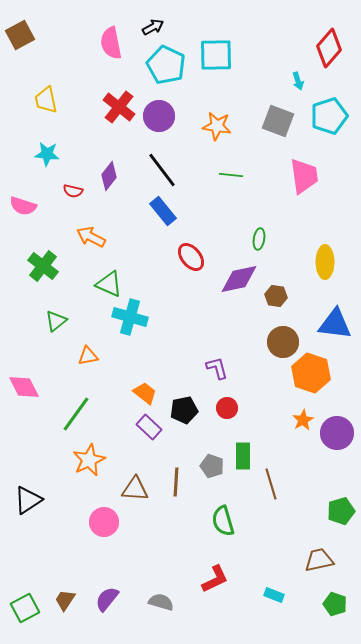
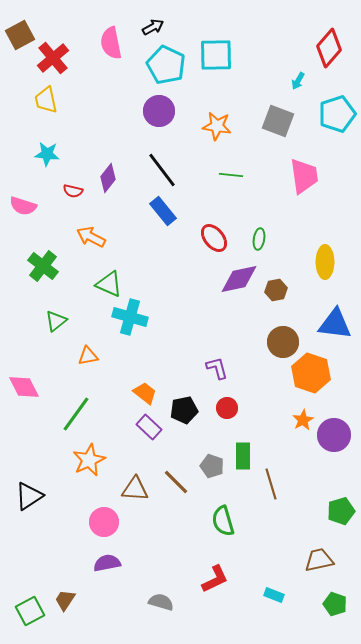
cyan arrow at (298, 81): rotated 48 degrees clockwise
red cross at (119, 107): moved 66 px left, 49 px up; rotated 12 degrees clockwise
purple circle at (159, 116): moved 5 px up
cyan pentagon at (329, 116): moved 8 px right, 2 px up
purple diamond at (109, 176): moved 1 px left, 2 px down
red ellipse at (191, 257): moved 23 px right, 19 px up
brown hexagon at (276, 296): moved 6 px up; rotated 20 degrees counterclockwise
purple circle at (337, 433): moved 3 px left, 2 px down
brown line at (176, 482): rotated 48 degrees counterclockwise
black triangle at (28, 500): moved 1 px right, 4 px up
purple semicircle at (107, 599): moved 36 px up; rotated 40 degrees clockwise
green square at (25, 608): moved 5 px right, 3 px down
